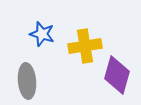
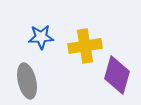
blue star: moved 1 px left, 3 px down; rotated 20 degrees counterclockwise
gray ellipse: rotated 8 degrees counterclockwise
